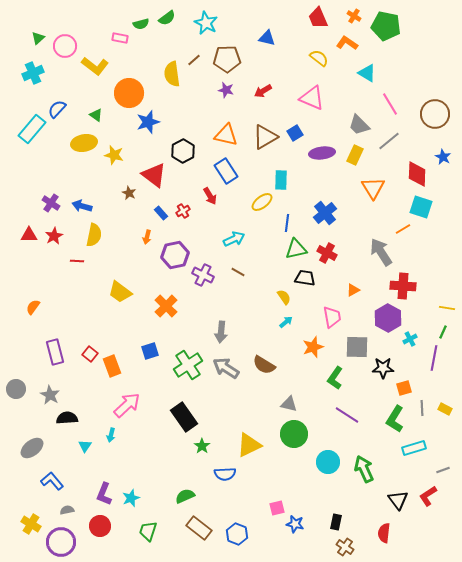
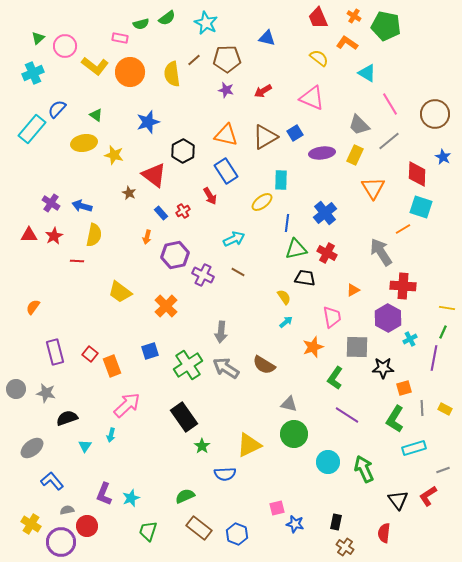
orange circle at (129, 93): moved 1 px right, 21 px up
gray star at (50, 395): moved 4 px left, 2 px up; rotated 18 degrees counterclockwise
black semicircle at (67, 418): rotated 15 degrees counterclockwise
red circle at (100, 526): moved 13 px left
